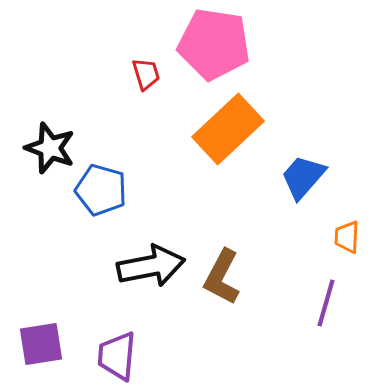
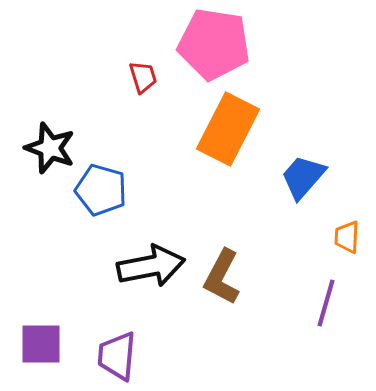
red trapezoid: moved 3 px left, 3 px down
orange rectangle: rotated 20 degrees counterclockwise
purple square: rotated 9 degrees clockwise
